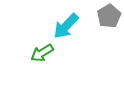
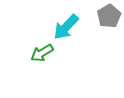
cyan arrow: moved 1 px down
